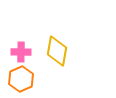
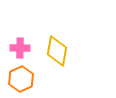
pink cross: moved 1 px left, 4 px up
